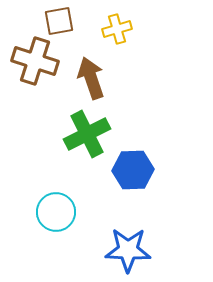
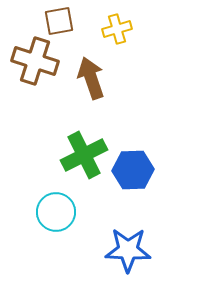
green cross: moved 3 px left, 21 px down
